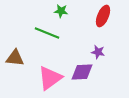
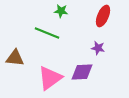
purple star: moved 4 px up
